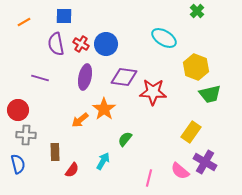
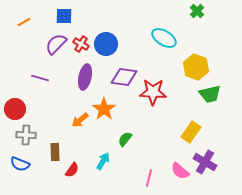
purple semicircle: rotated 55 degrees clockwise
red circle: moved 3 px left, 1 px up
blue semicircle: moved 2 px right; rotated 126 degrees clockwise
